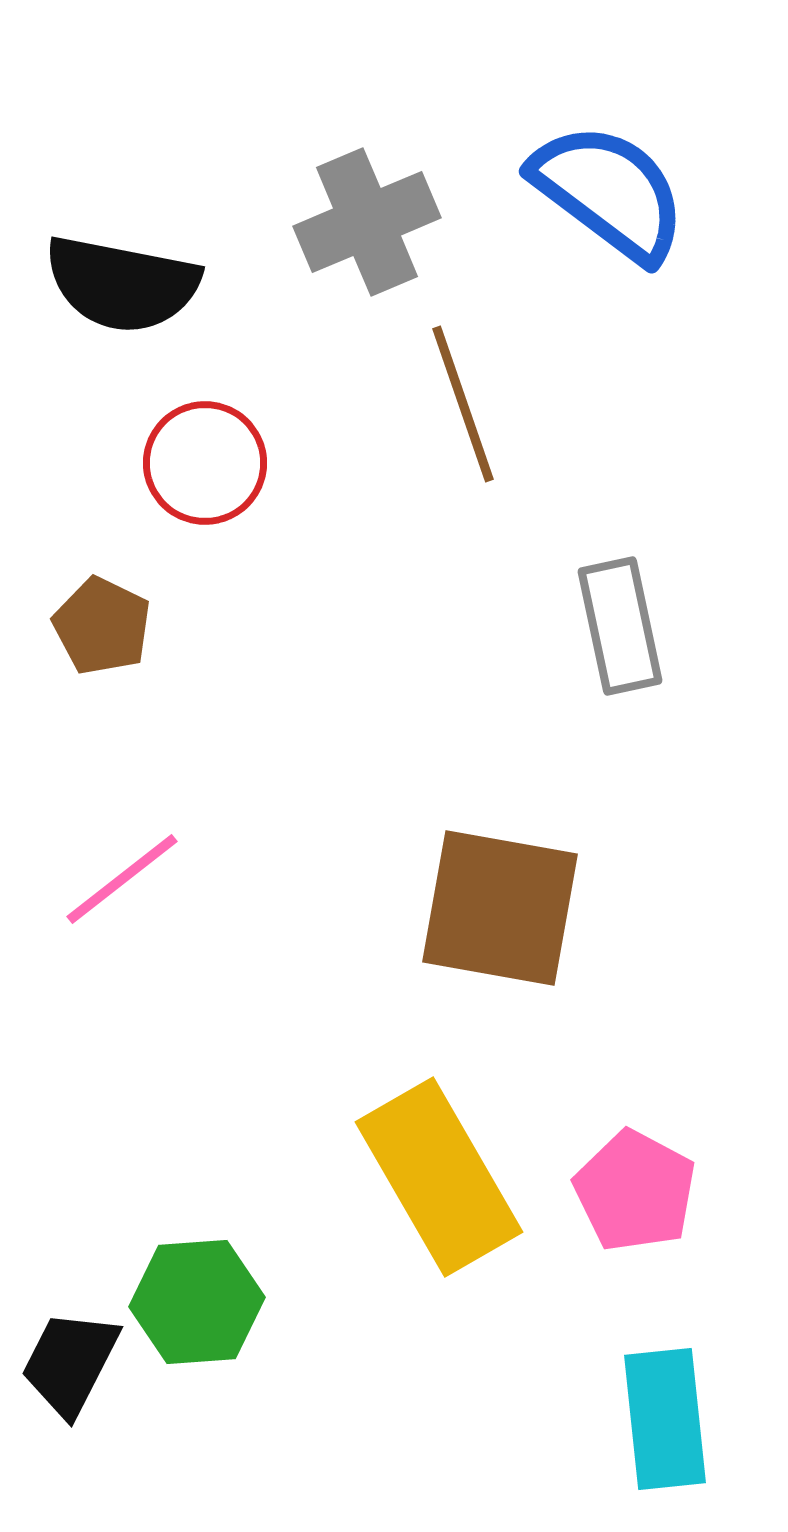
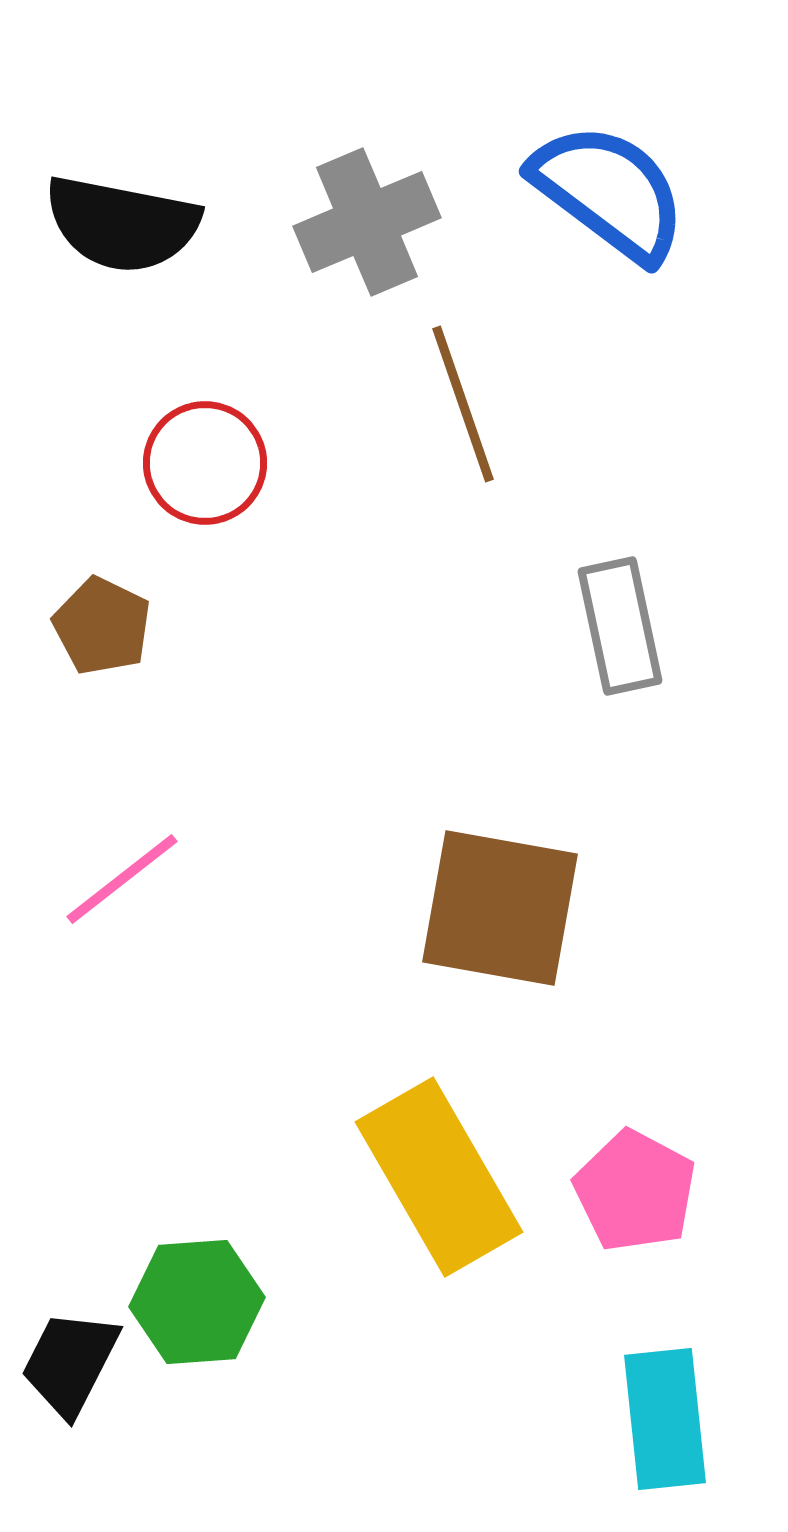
black semicircle: moved 60 px up
